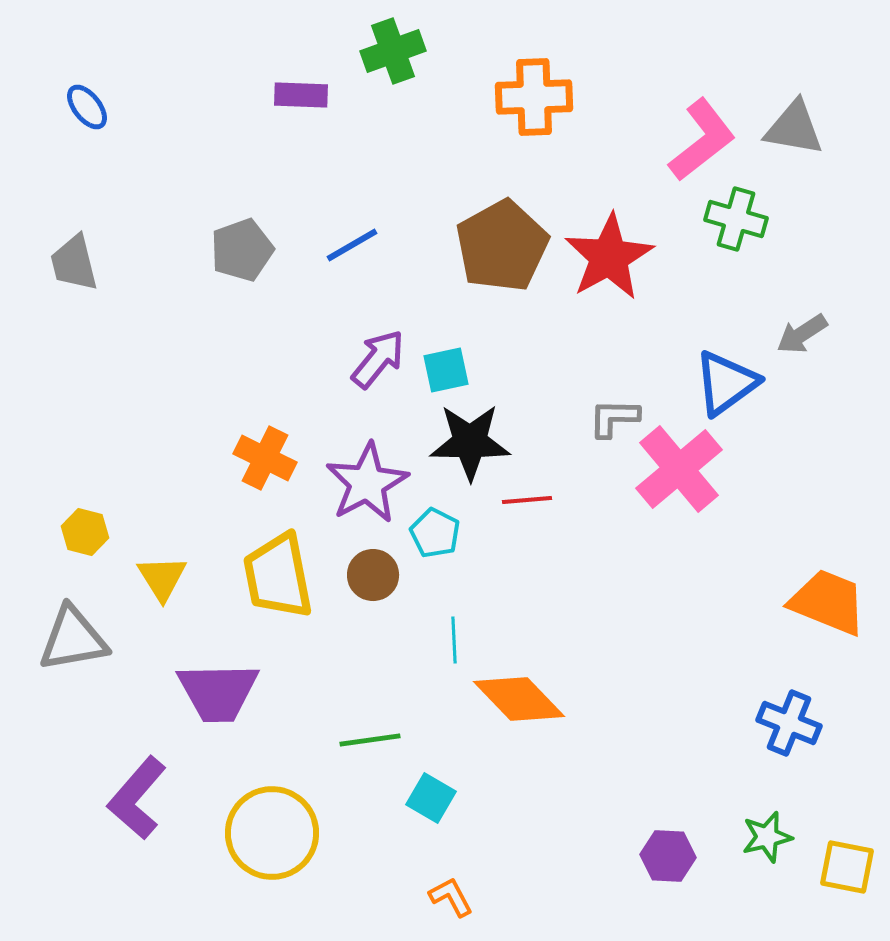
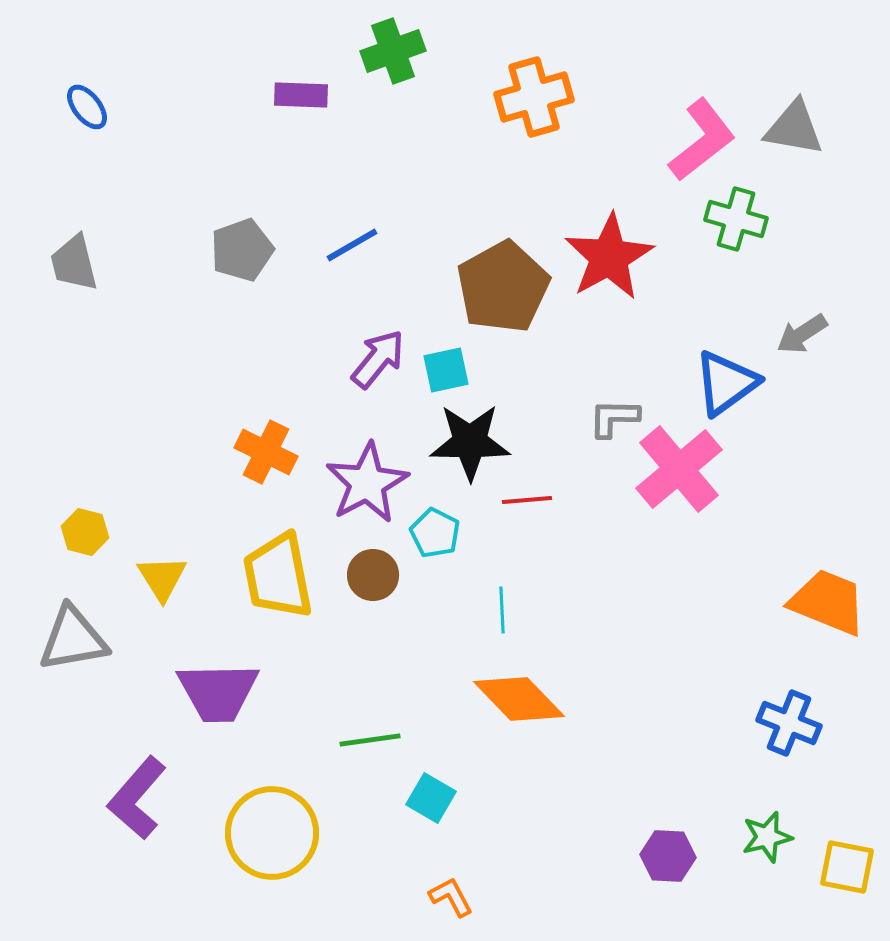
orange cross at (534, 97): rotated 14 degrees counterclockwise
brown pentagon at (502, 246): moved 1 px right, 41 px down
orange cross at (265, 458): moved 1 px right, 6 px up
cyan line at (454, 640): moved 48 px right, 30 px up
